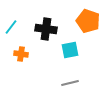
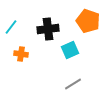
black cross: moved 2 px right; rotated 15 degrees counterclockwise
cyan square: rotated 12 degrees counterclockwise
gray line: moved 3 px right, 1 px down; rotated 18 degrees counterclockwise
